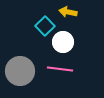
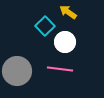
yellow arrow: rotated 24 degrees clockwise
white circle: moved 2 px right
gray circle: moved 3 px left
